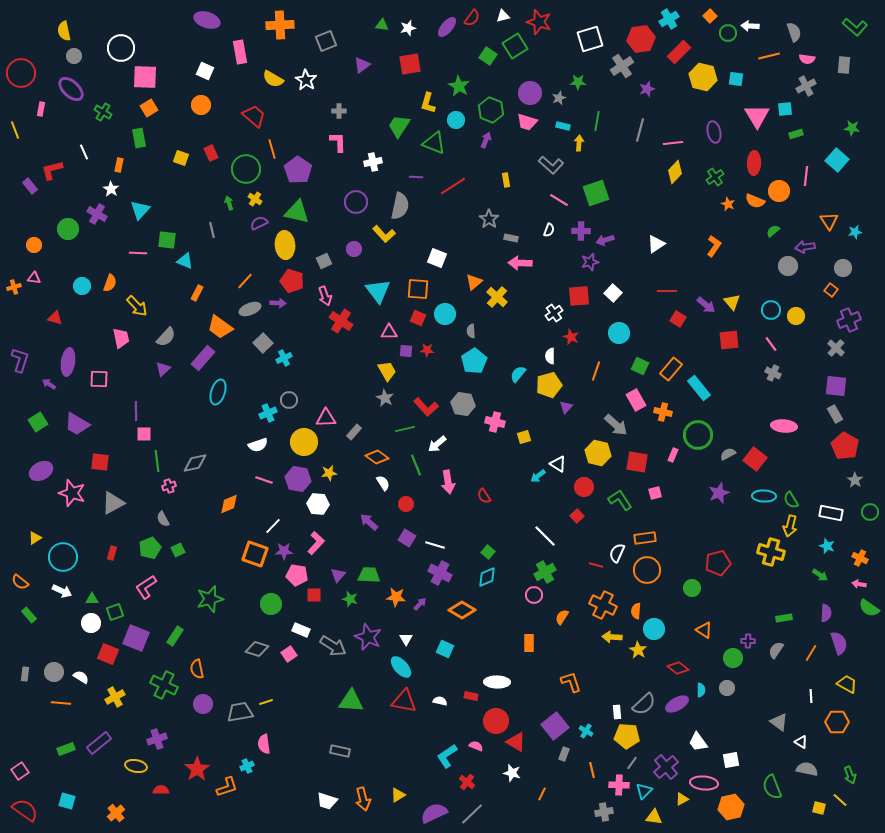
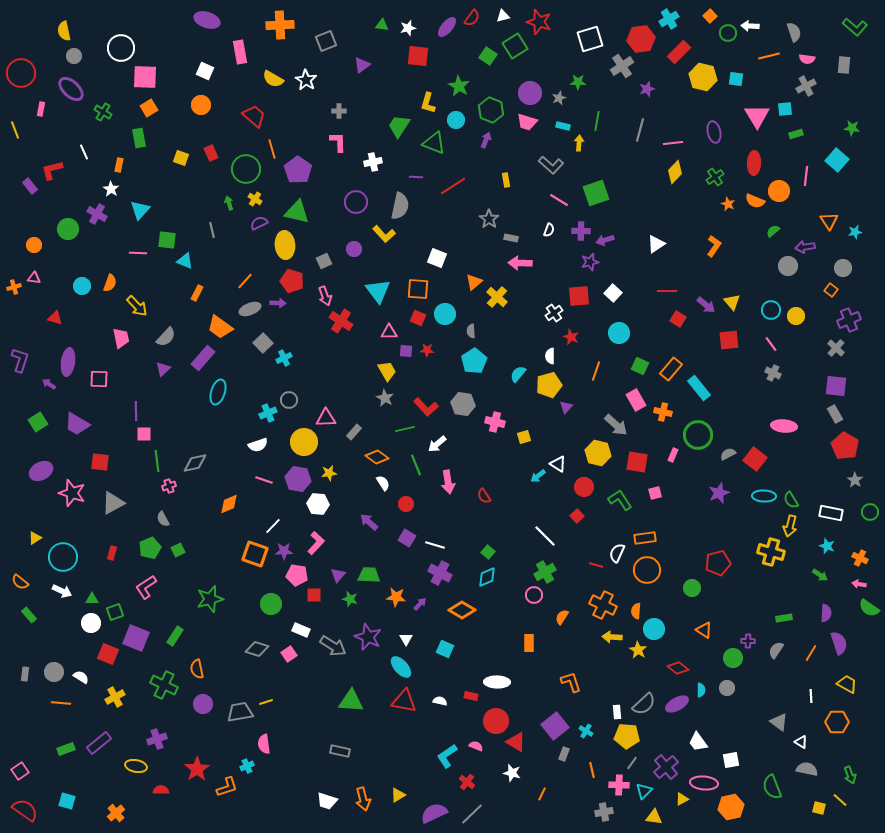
red square at (410, 64): moved 8 px right, 8 px up; rotated 15 degrees clockwise
